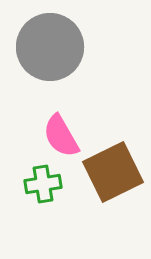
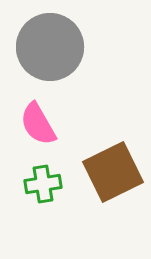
pink semicircle: moved 23 px left, 12 px up
